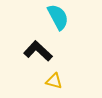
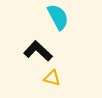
yellow triangle: moved 2 px left, 3 px up
